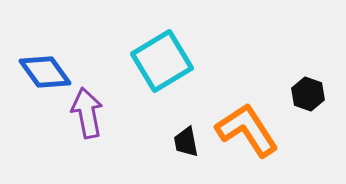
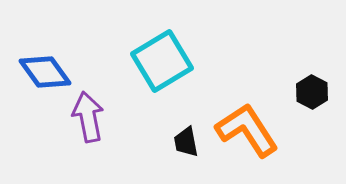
black hexagon: moved 4 px right, 2 px up; rotated 8 degrees clockwise
purple arrow: moved 1 px right, 4 px down
